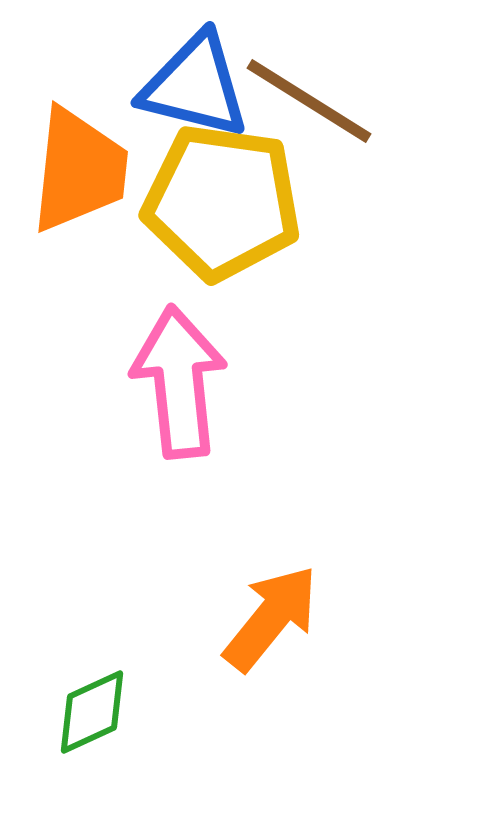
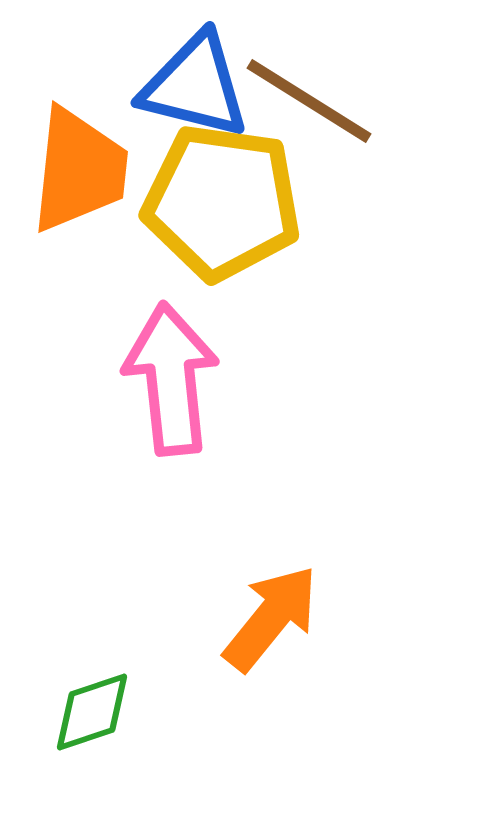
pink arrow: moved 8 px left, 3 px up
green diamond: rotated 6 degrees clockwise
